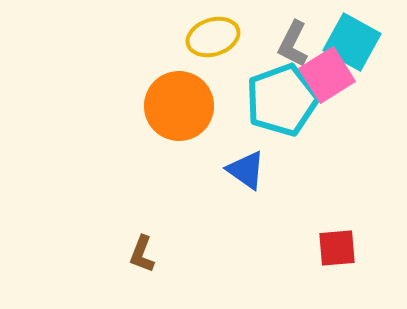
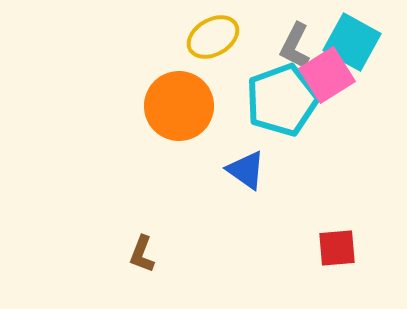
yellow ellipse: rotated 12 degrees counterclockwise
gray L-shape: moved 2 px right, 2 px down
